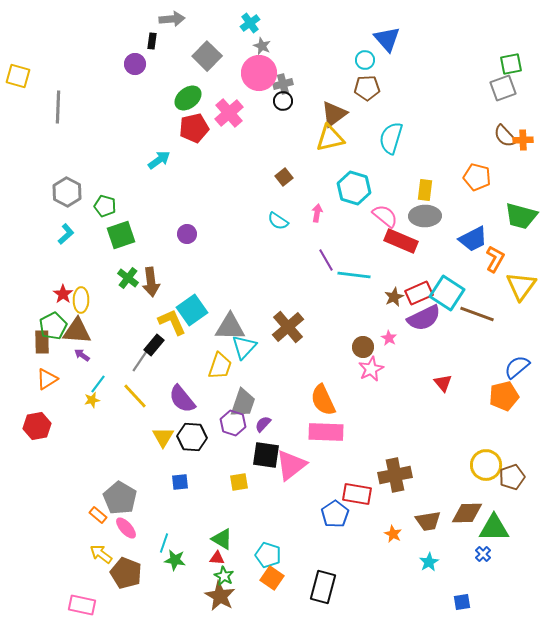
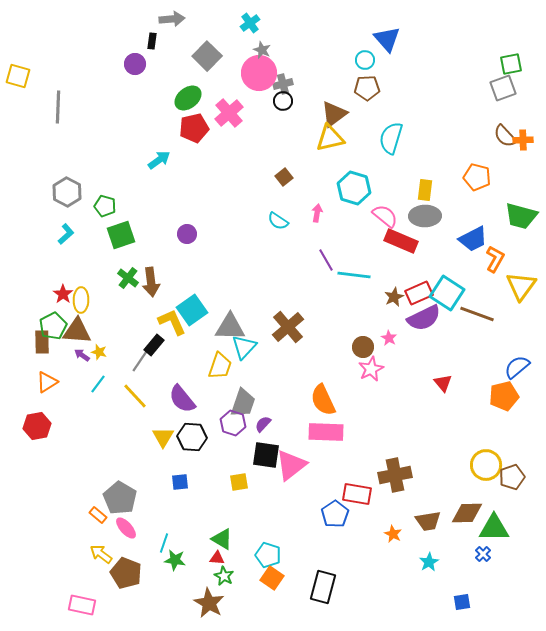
gray star at (262, 46): moved 4 px down
orange triangle at (47, 379): moved 3 px down
yellow star at (92, 400): moved 7 px right, 48 px up; rotated 28 degrees clockwise
brown star at (220, 596): moved 11 px left, 7 px down
